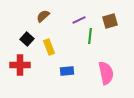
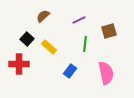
brown square: moved 1 px left, 10 px down
green line: moved 5 px left, 8 px down
yellow rectangle: rotated 28 degrees counterclockwise
red cross: moved 1 px left, 1 px up
blue rectangle: moved 3 px right; rotated 48 degrees counterclockwise
